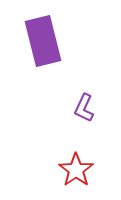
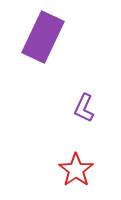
purple rectangle: moved 4 px up; rotated 39 degrees clockwise
